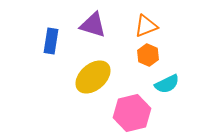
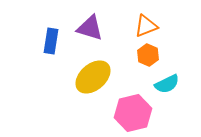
purple triangle: moved 3 px left, 3 px down
pink hexagon: moved 1 px right
